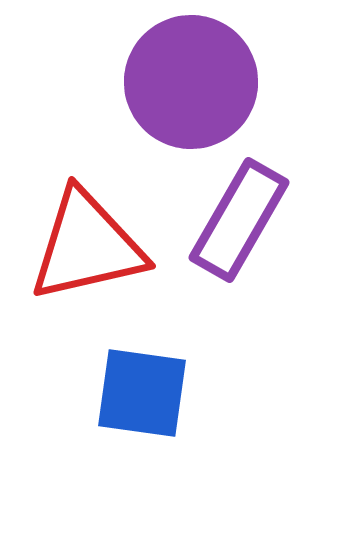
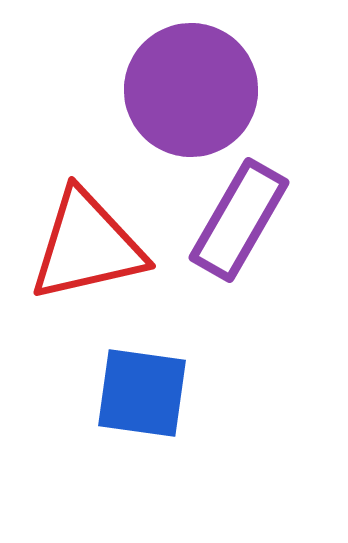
purple circle: moved 8 px down
